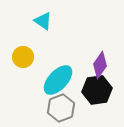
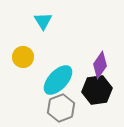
cyan triangle: rotated 24 degrees clockwise
